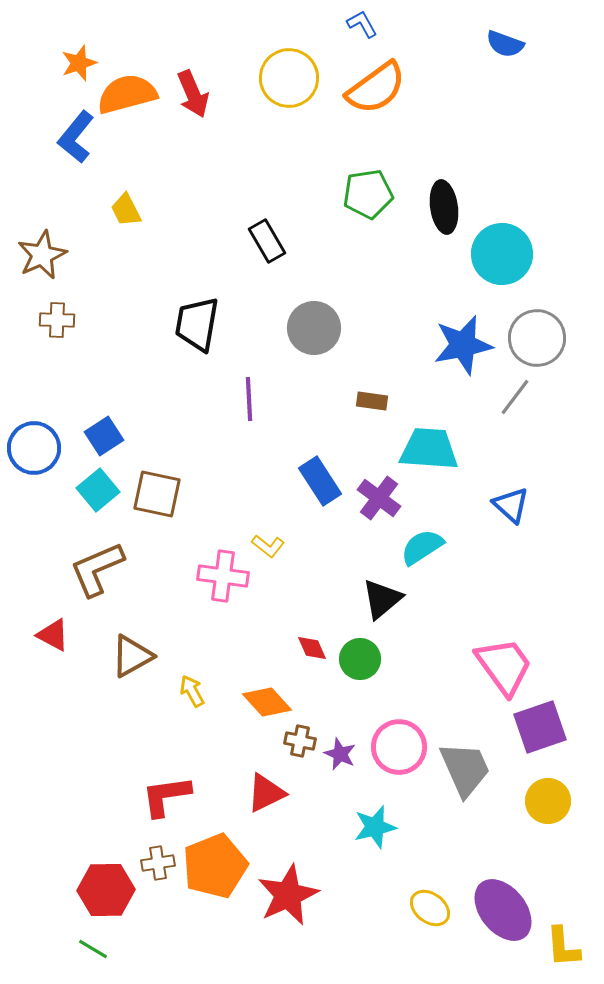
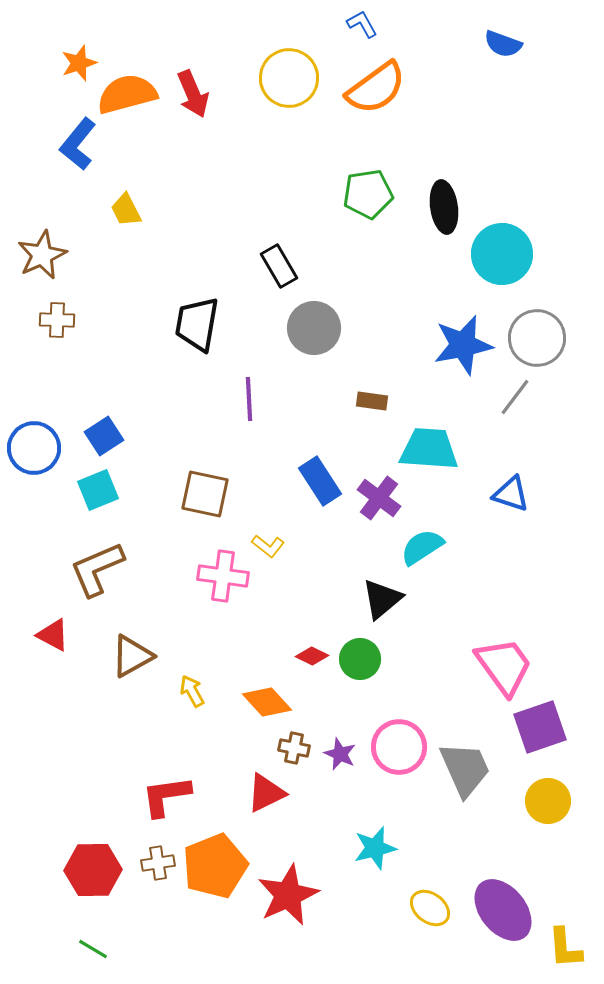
blue semicircle at (505, 44): moved 2 px left
blue L-shape at (76, 137): moved 2 px right, 7 px down
black rectangle at (267, 241): moved 12 px right, 25 px down
cyan square at (98, 490): rotated 18 degrees clockwise
brown square at (157, 494): moved 48 px right
blue triangle at (511, 505): moved 11 px up; rotated 24 degrees counterclockwise
red diamond at (312, 648): moved 8 px down; rotated 40 degrees counterclockwise
brown cross at (300, 741): moved 6 px left, 7 px down
cyan star at (375, 827): moved 21 px down
red hexagon at (106, 890): moved 13 px left, 20 px up
yellow L-shape at (563, 947): moved 2 px right, 1 px down
